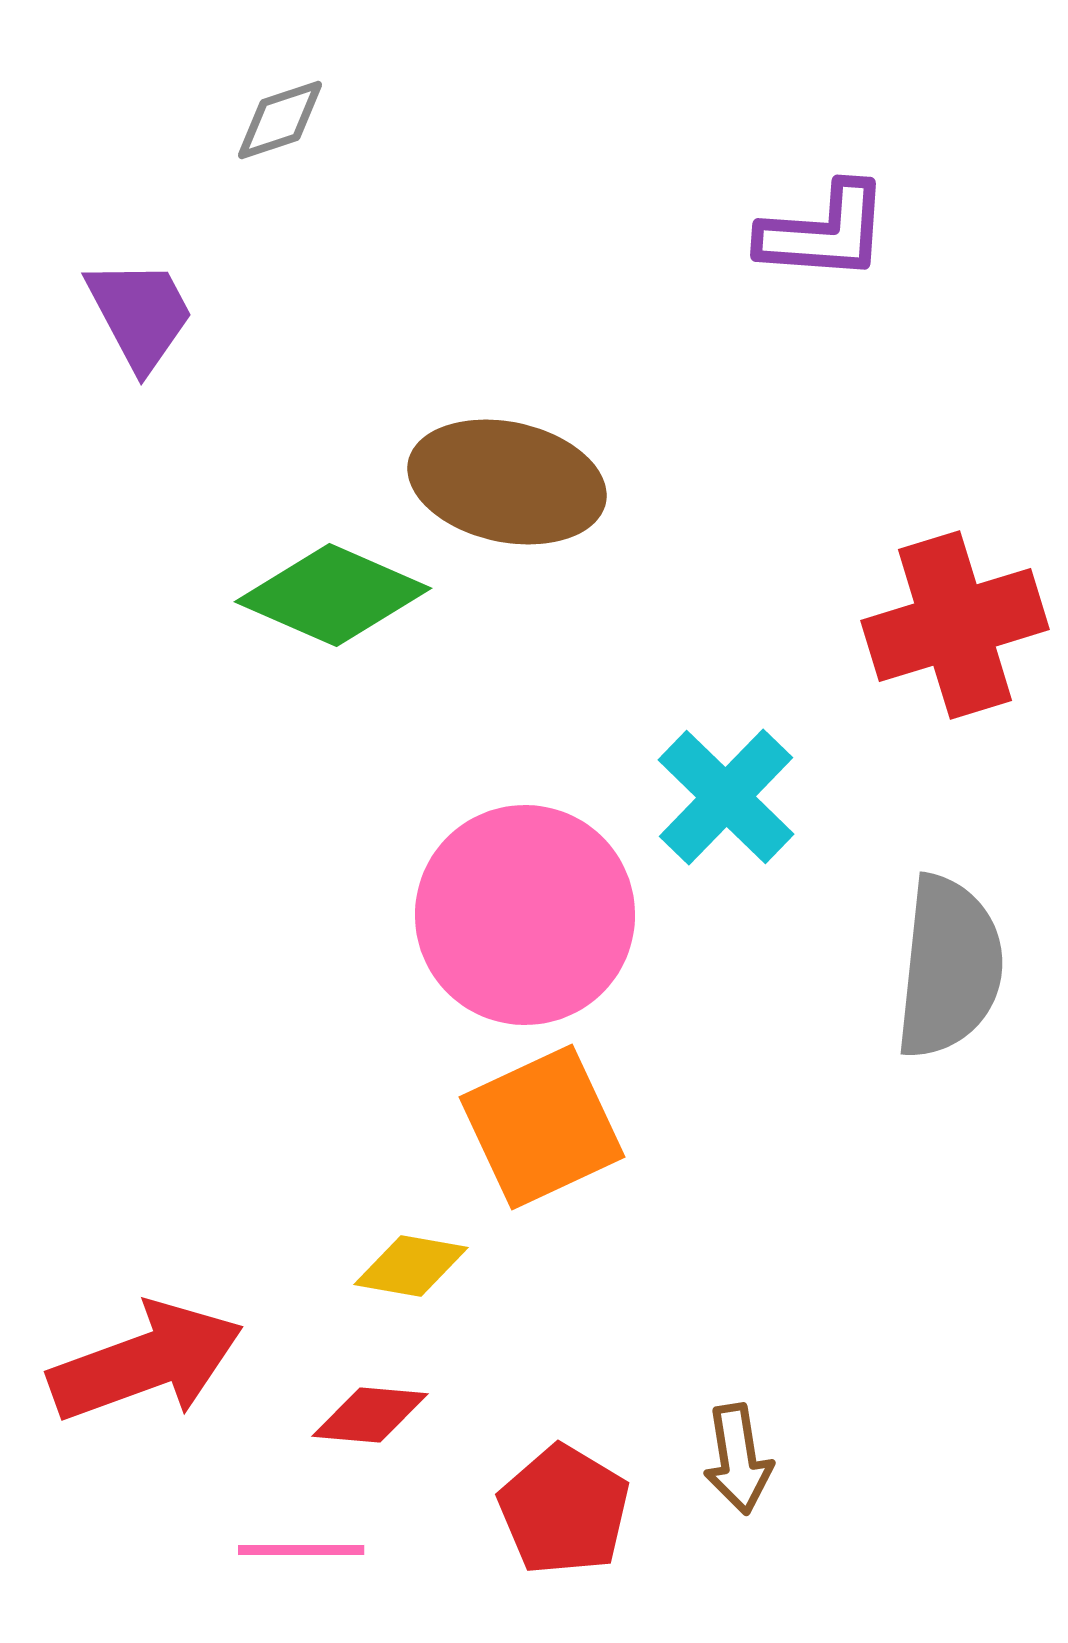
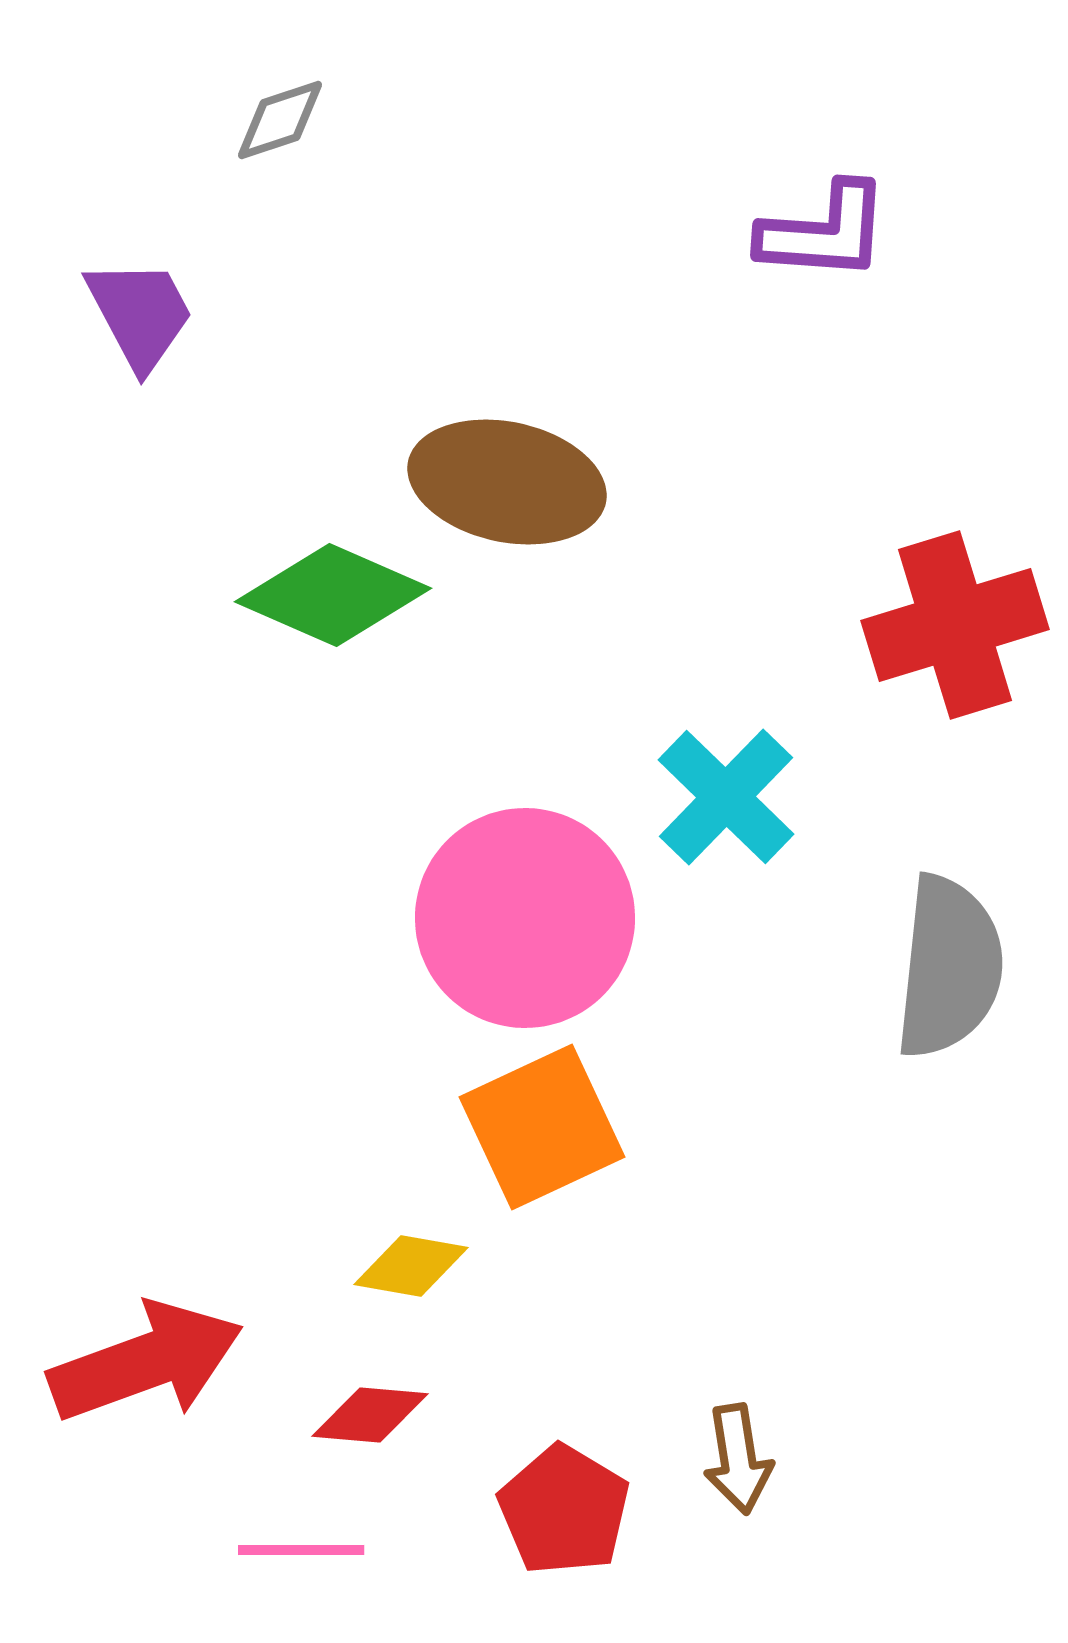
pink circle: moved 3 px down
